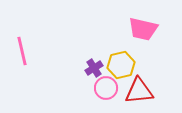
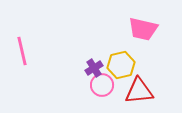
pink circle: moved 4 px left, 3 px up
